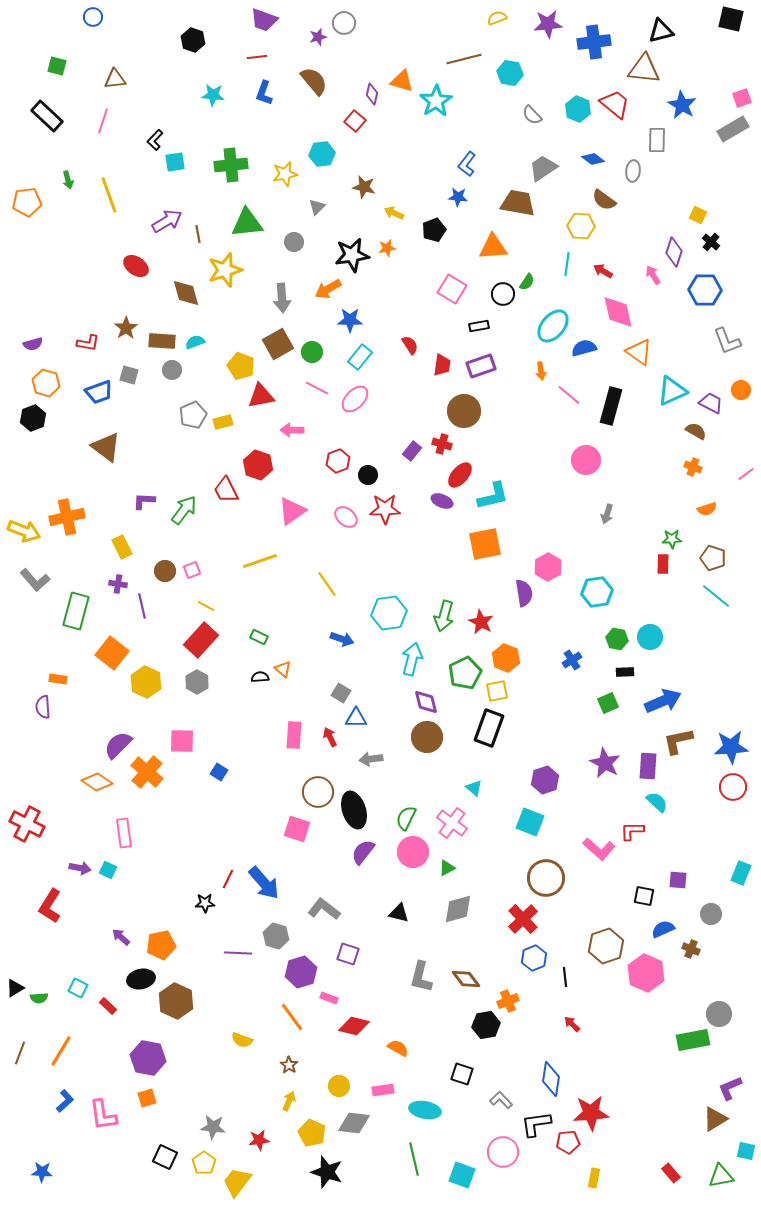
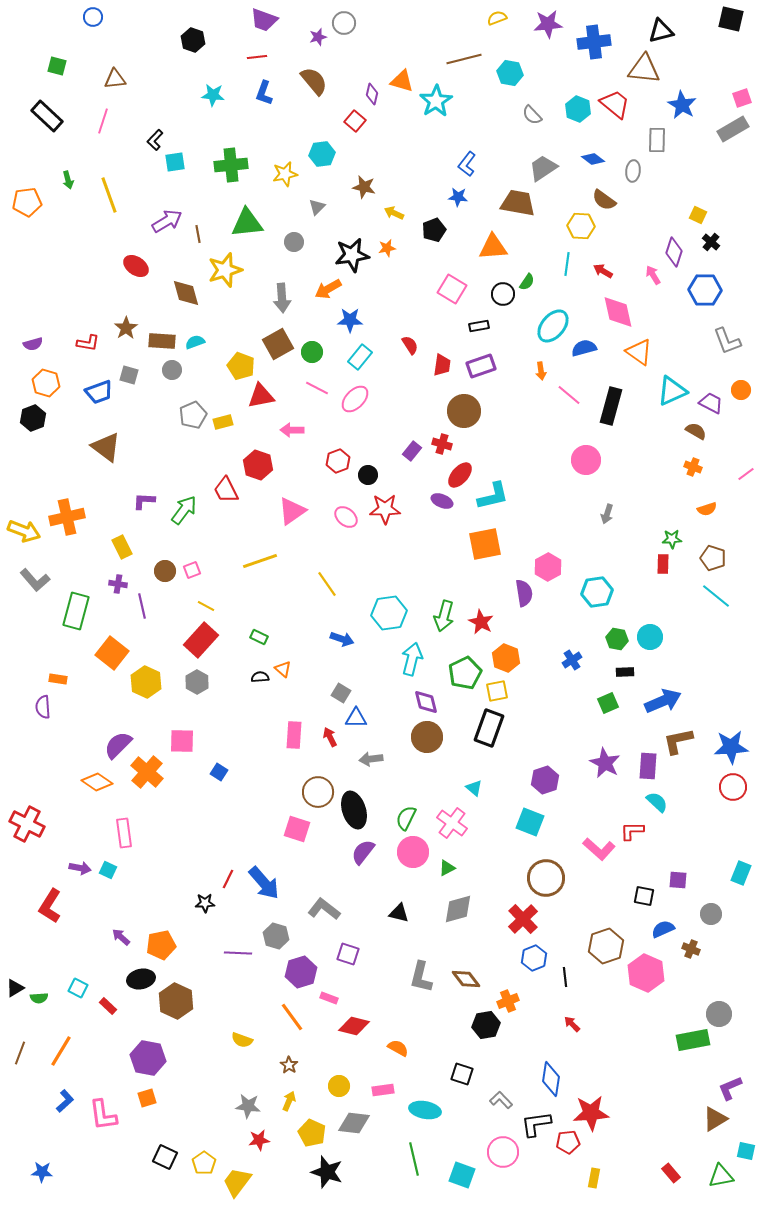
gray star at (213, 1127): moved 35 px right, 21 px up
